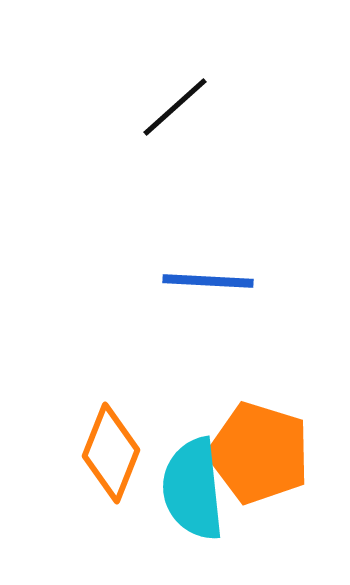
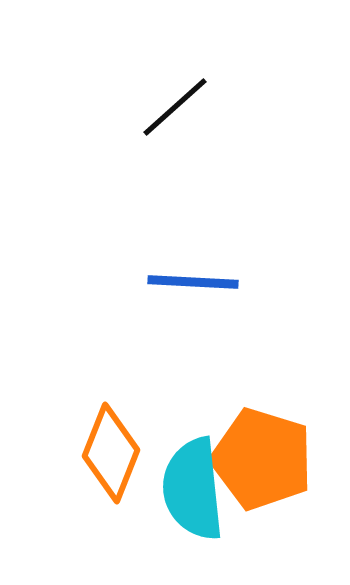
blue line: moved 15 px left, 1 px down
orange pentagon: moved 3 px right, 6 px down
